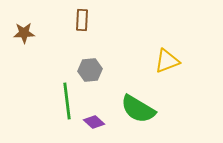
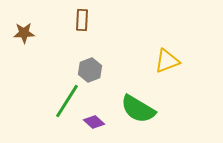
gray hexagon: rotated 15 degrees counterclockwise
green line: rotated 39 degrees clockwise
